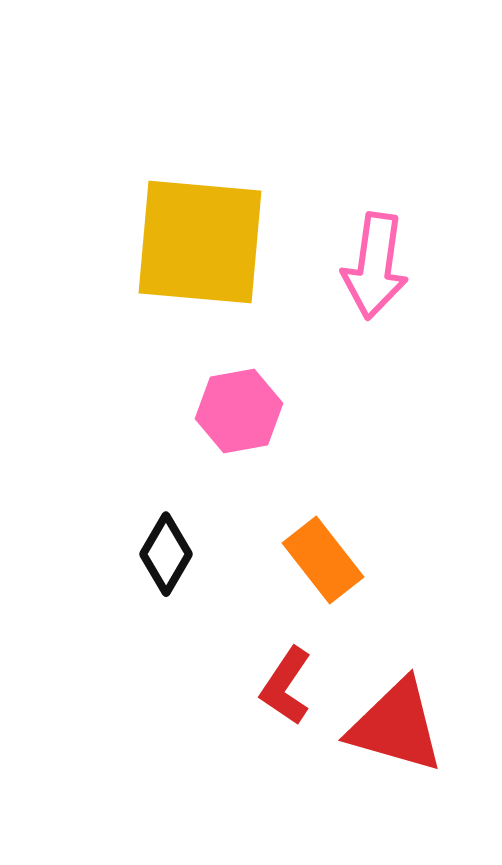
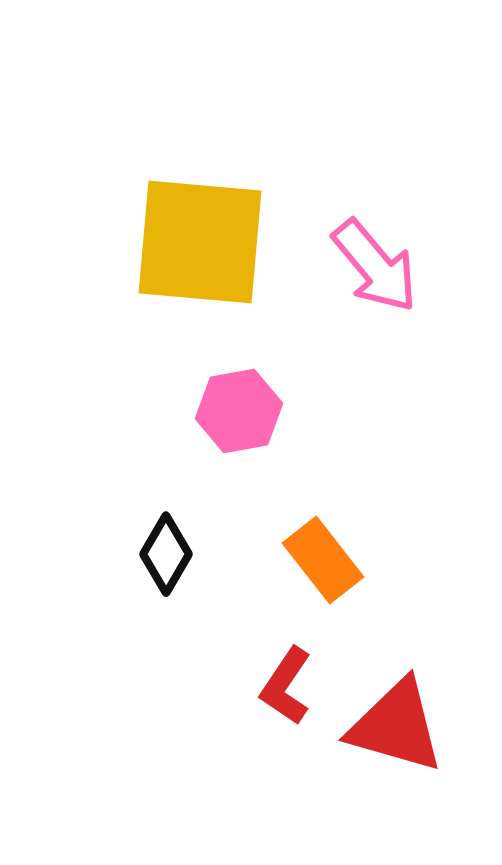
pink arrow: rotated 48 degrees counterclockwise
